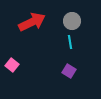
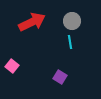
pink square: moved 1 px down
purple square: moved 9 px left, 6 px down
